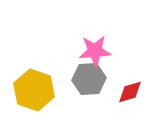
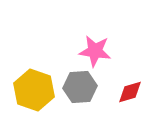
pink star: rotated 12 degrees clockwise
gray hexagon: moved 9 px left, 8 px down
